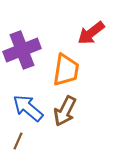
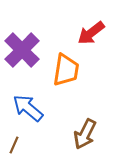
purple cross: rotated 24 degrees counterclockwise
brown arrow: moved 20 px right, 23 px down
brown line: moved 4 px left, 4 px down
